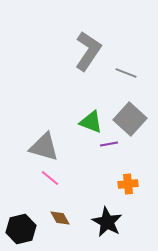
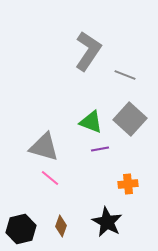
gray line: moved 1 px left, 2 px down
purple line: moved 9 px left, 5 px down
brown diamond: moved 1 px right, 8 px down; rotated 50 degrees clockwise
